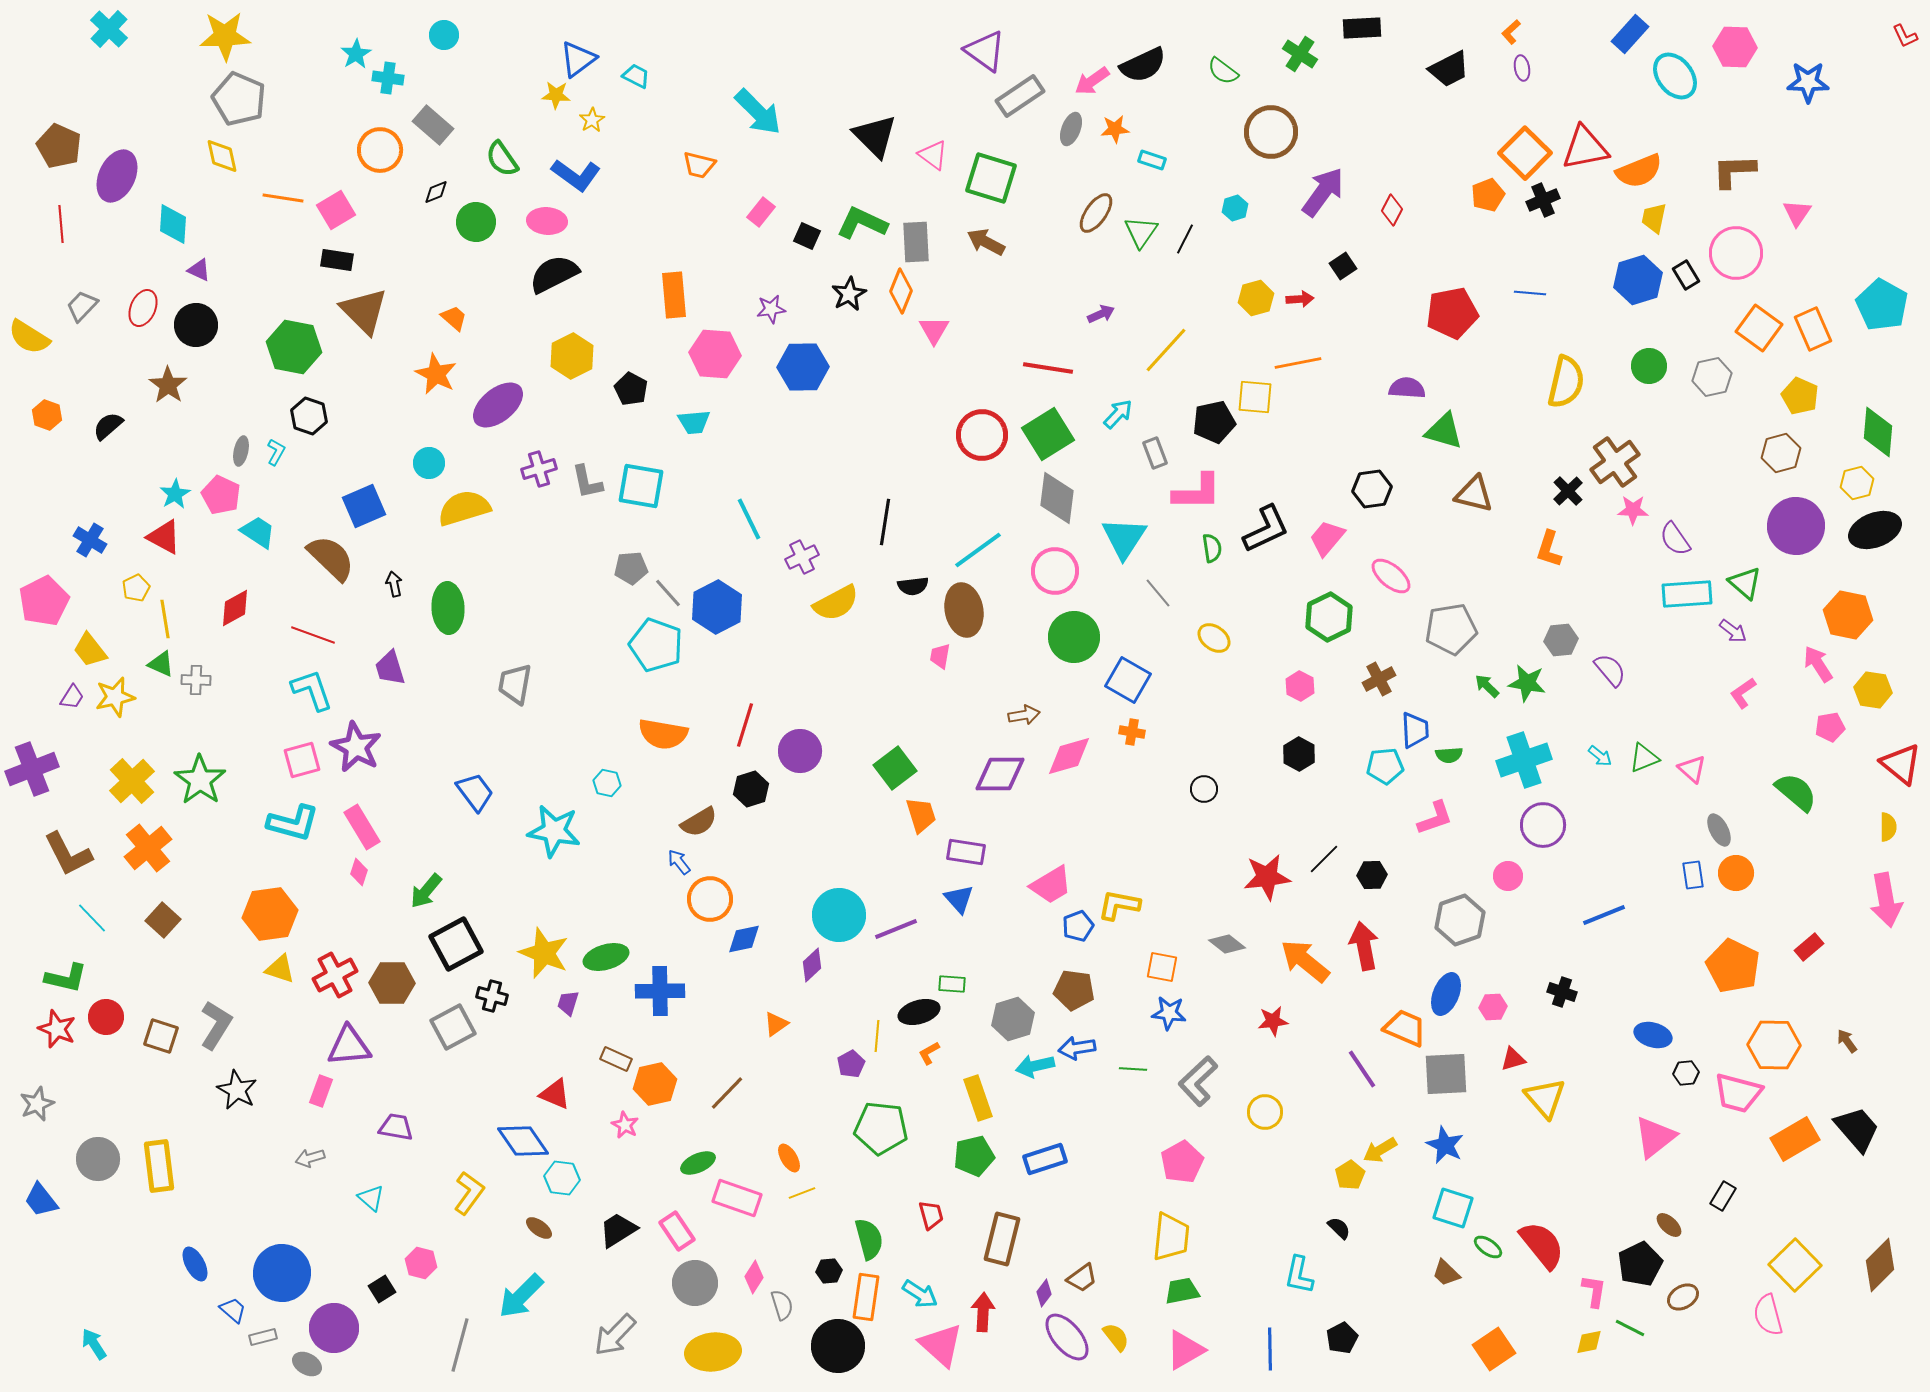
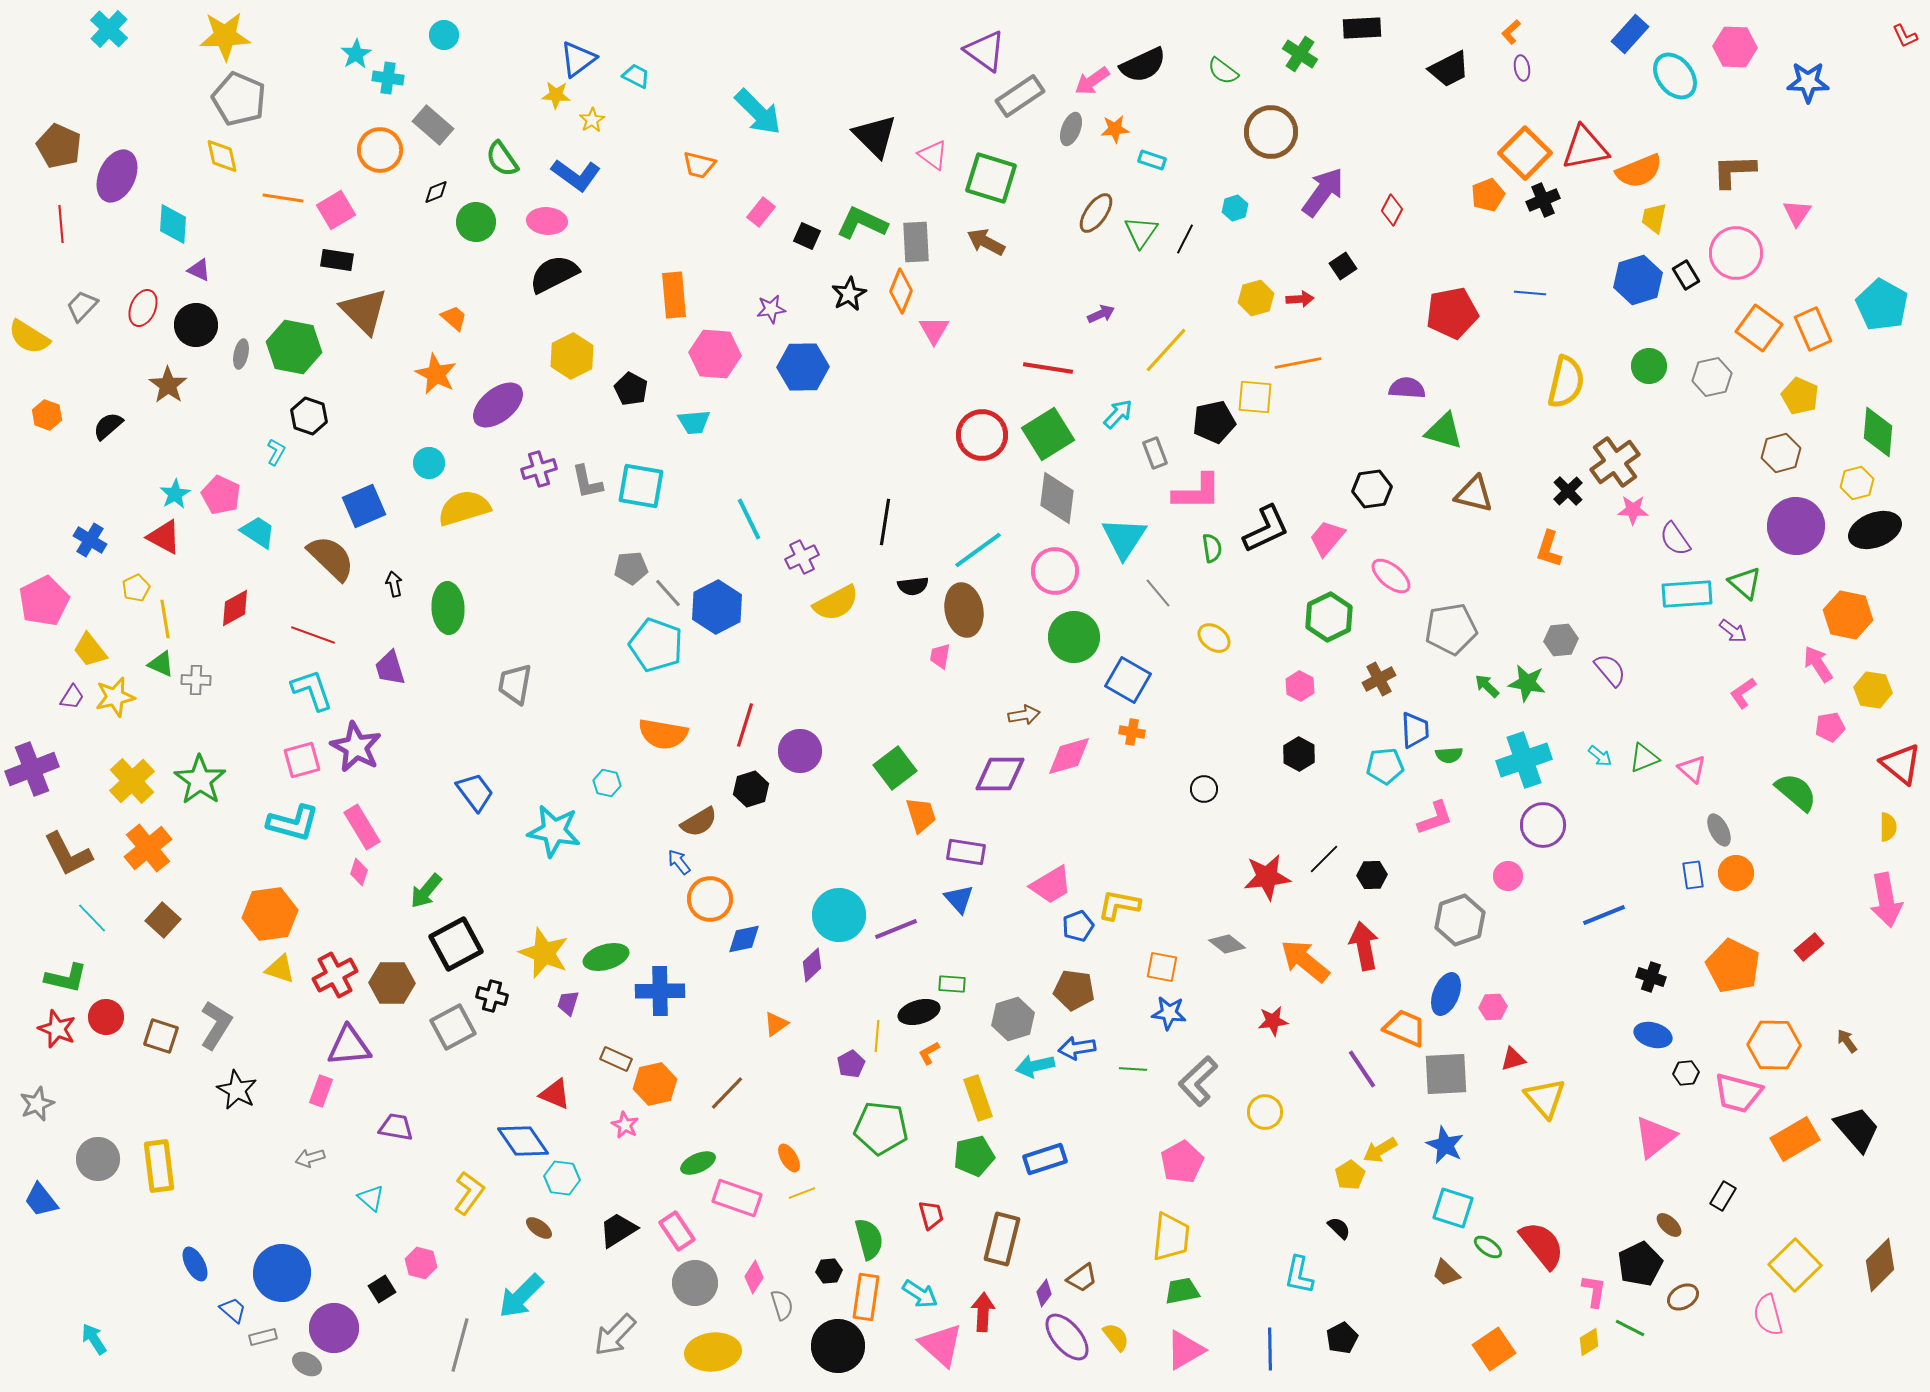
gray ellipse at (241, 451): moved 97 px up
black cross at (1562, 992): moved 89 px right, 15 px up
yellow diamond at (1589, 1342): rotated 20 degrees counterclockwise
cyan arrow at (94, 1344): moved 5 px up
